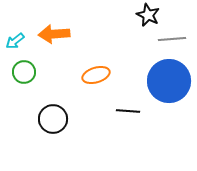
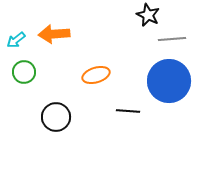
cyan arrow: moved 1 px right, 1 px up
black circle: moved 3 px right, 2 px up
